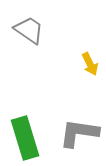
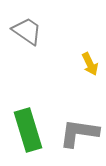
gray trapezoid: moved 2 px left, 1 px down
green rectangle: moved 3 px right, 8 px up
